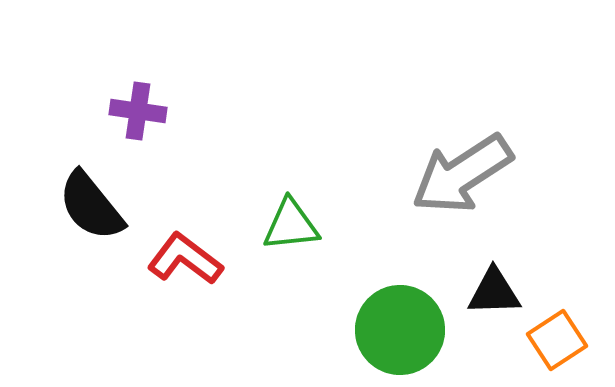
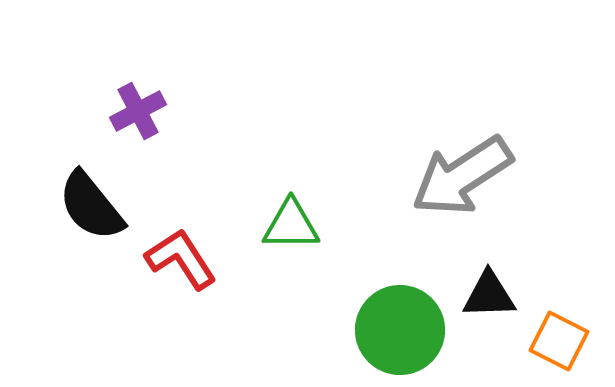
purple cross: rotated 36 degrees counterclockwise
gray arrow: moved 2 px down
green triangle: rotated 6 degrees clockwise
red L-shape: moved 4 px left; rotated 20 degrees clockwise
black triangle: moved 5 px left, 3 px down
orange square: moved 2 px right, 1 px down; rotated 30 degrees counterclockwise
